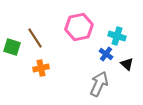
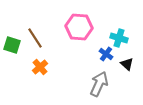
pink hexagon: rotated 16 degrees clockwise
cyan cross: moved 2 px right, 2 px down
green square: moved 2 px up
orange cross: moved 1 px left, 1 px up; rotated 28 degrees counterclockwise
